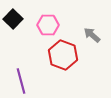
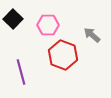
purple line: moved 9 px up
